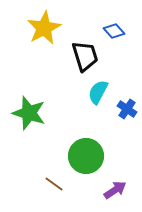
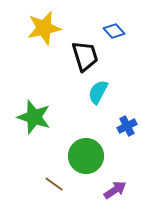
yellow star: rotated 16 degrees clockwise
blue cross: moved 17 px down; rotated 30 degrees clockwise
green star: moved 5 px right, 4 px down
